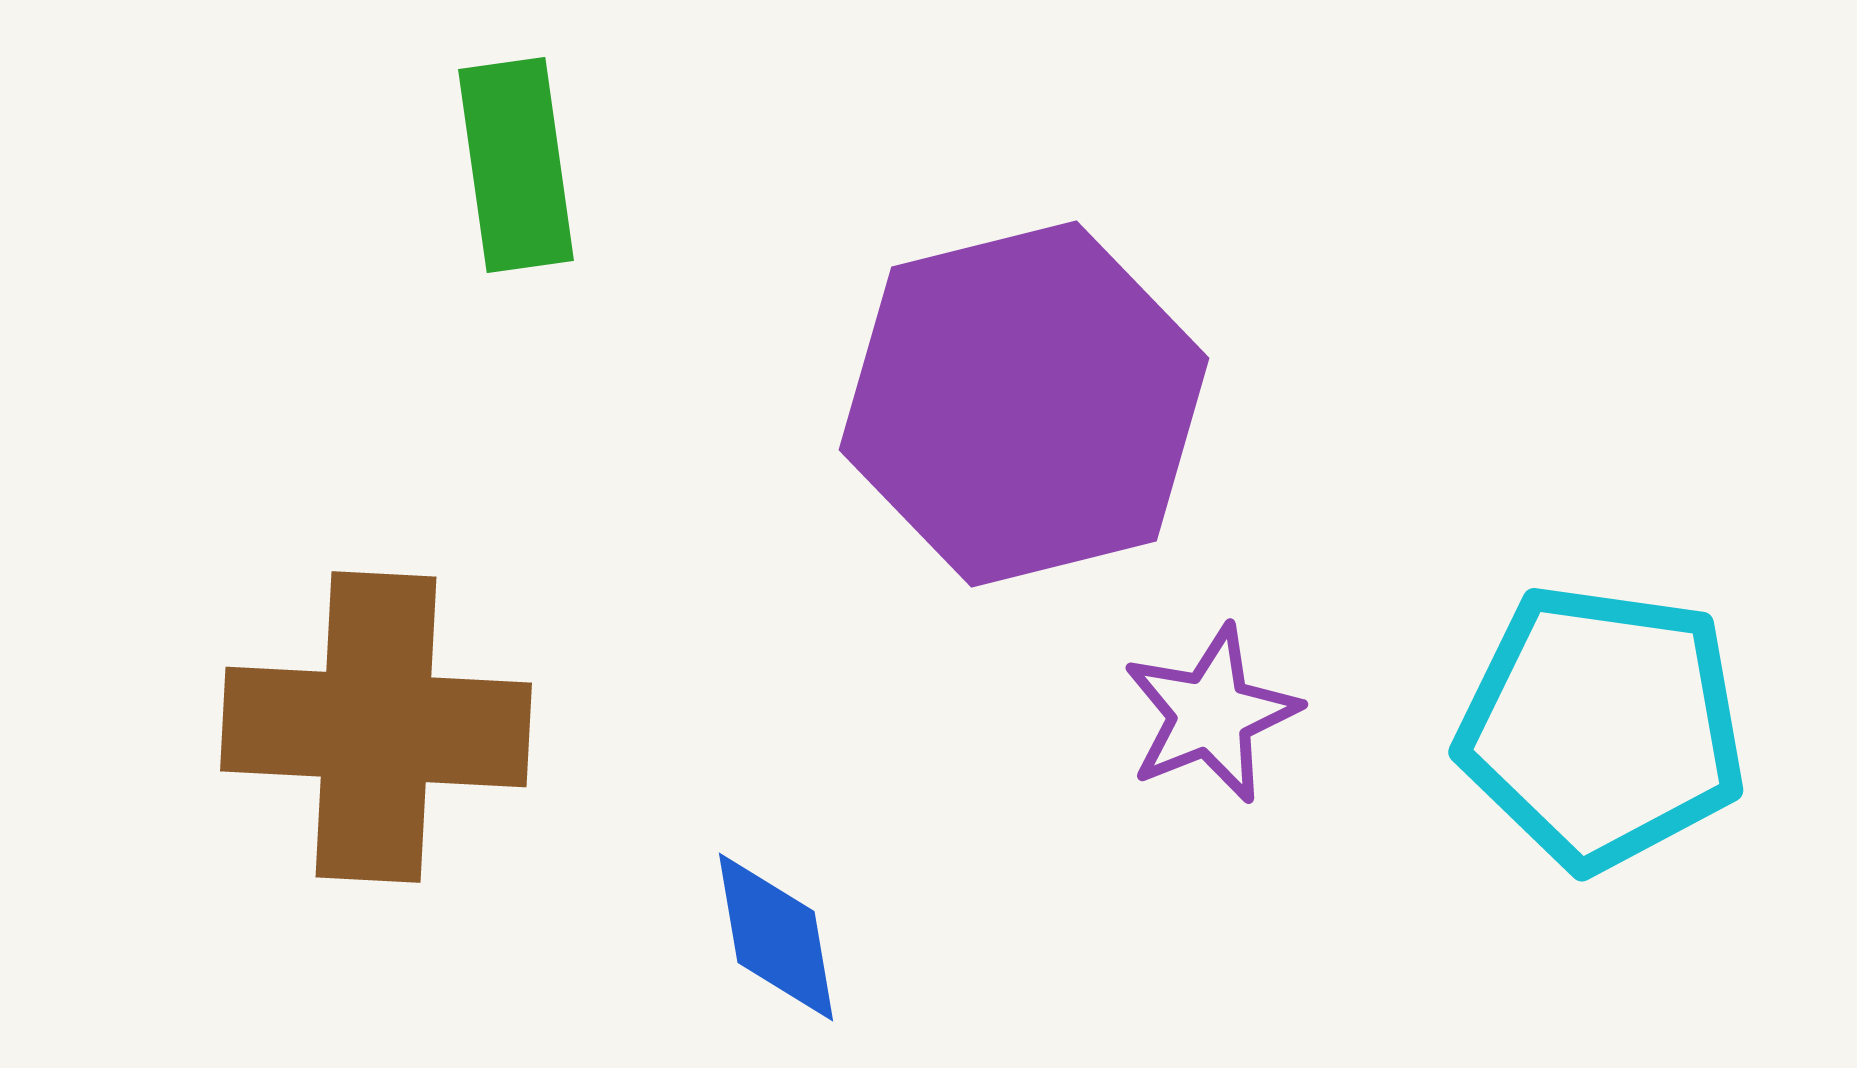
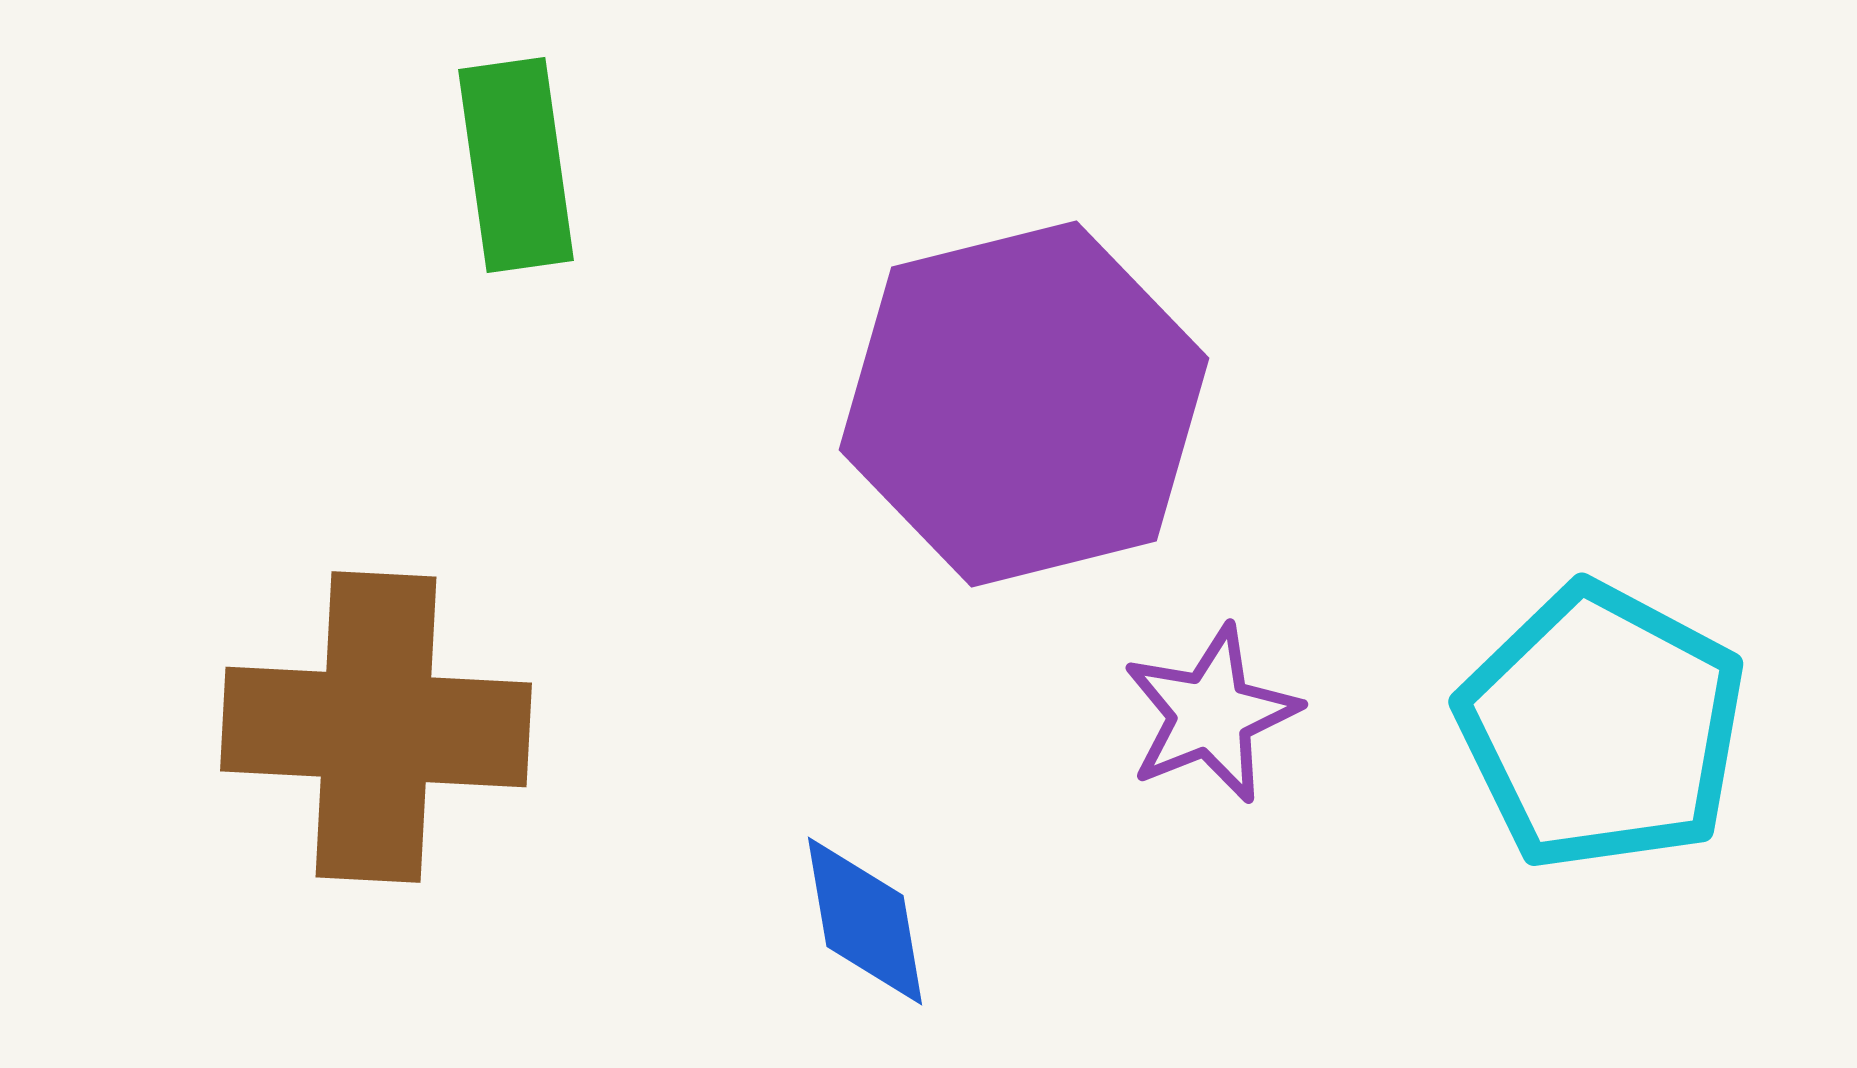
cyan pentagon: rotated 20 degrees clockwise
blue diamond: moved 89 px right, 16 px up
